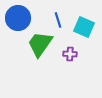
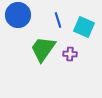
blue circle: moved 3 px up
green trapezoid: moved 3 px right, 5 px down
